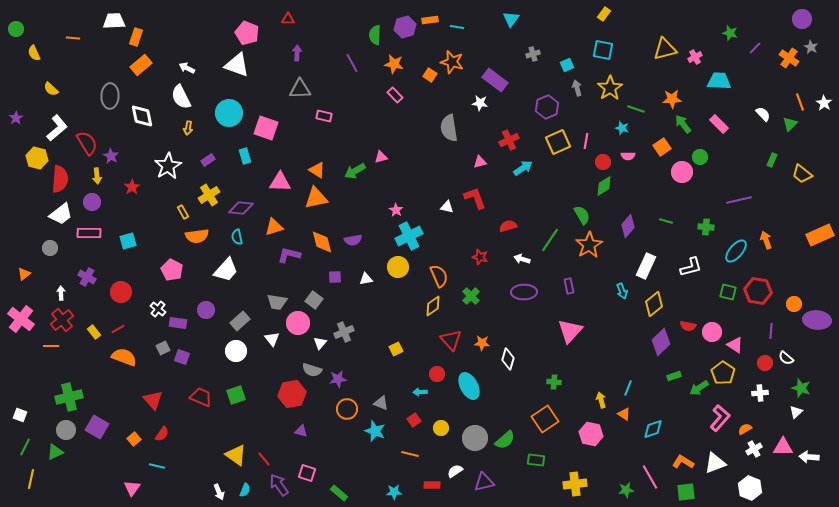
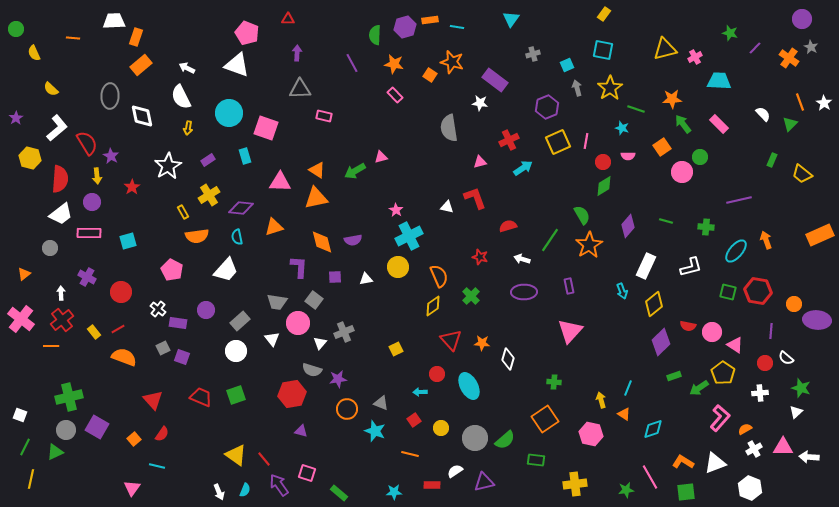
yellow hexagon at (37, 158): moved 7 px left
purple L-shape at (289, 255): moved 10 px right, 12 px down; rotated 80 degrees clockwise
